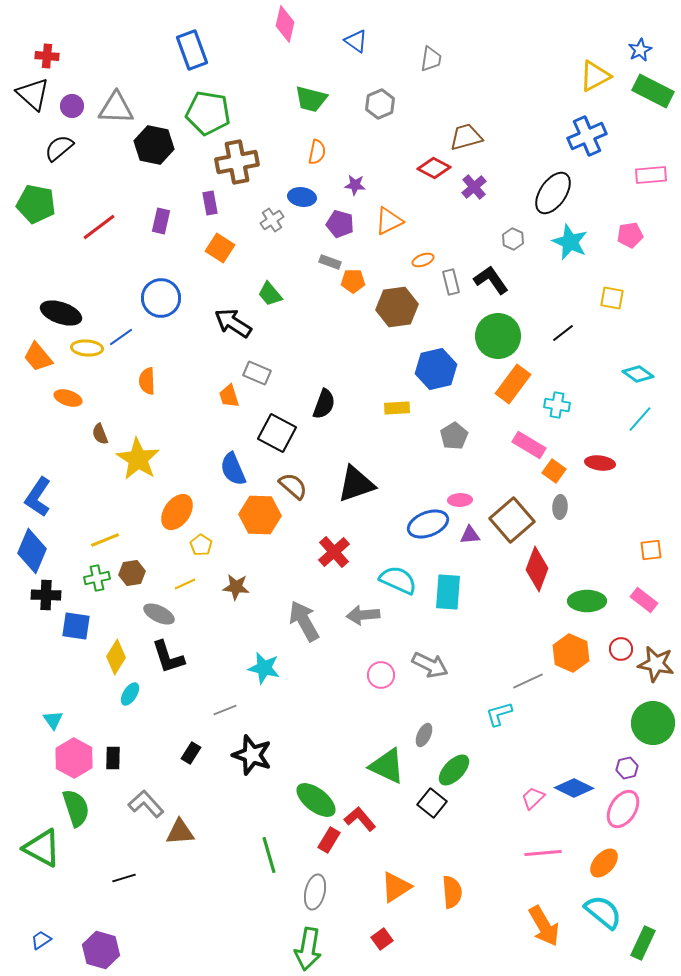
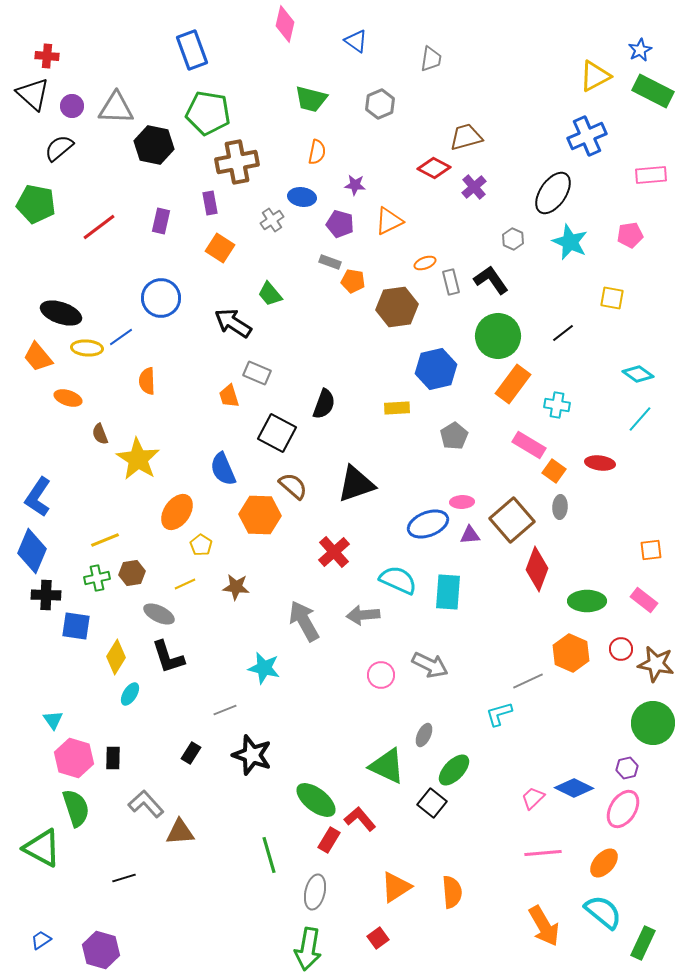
orange ellipse at (423, 260): moved 2 px right, 3 px down
orange pentagon at (353, 281): rotated 10 degrees clockwise
blue semicircle at (233, 469): moved 10 px left
pink ellipse at (460, 500): moved 2 px right, 2 px down
pink hexagon at (74, 758): rotated 12 degrees counterclockwise
red square at (382, 939): moved 4 px left, 1 px up
